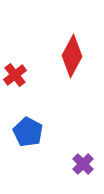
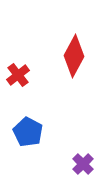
red diamond: moved 2 px right
red cross: moved 3 px right
